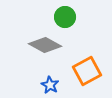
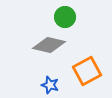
gray diamond: moved 4 px right; rotated 16 degrees counterclockwise
blue star: rotated 12 degrees counterclockwise
